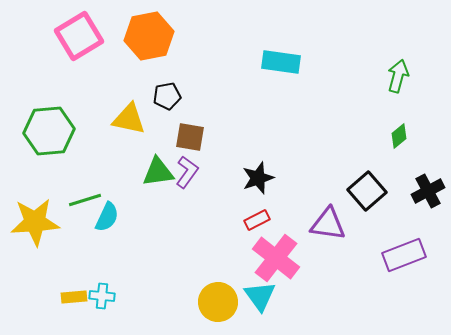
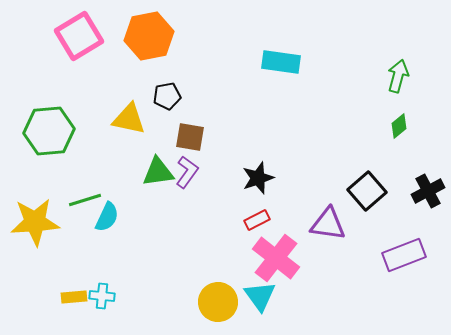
green diamond: moved 10 px up
